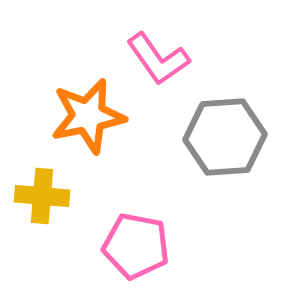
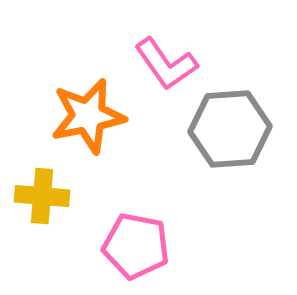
pink L-shape: moved 8 px right, 5 px down
gray hexagon: moved 5 px right, 8 px up
